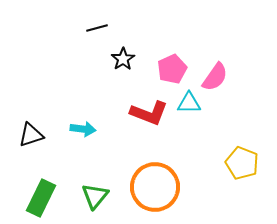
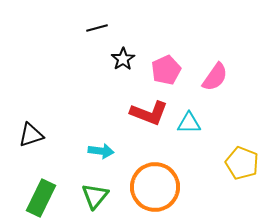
pink pentagon: moved 6 px left, 1 px down
cyan triangle: moved 20 px down
cyan arrow: moved 18 px right, 22 px down
